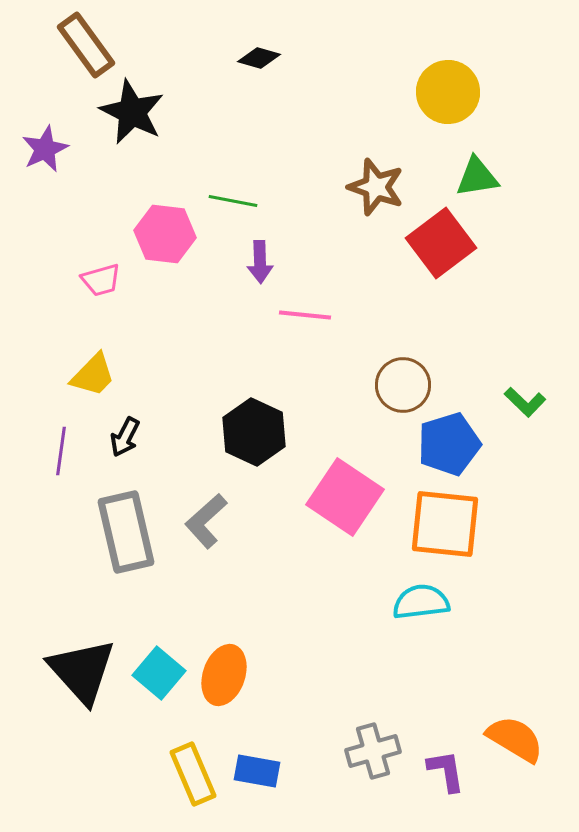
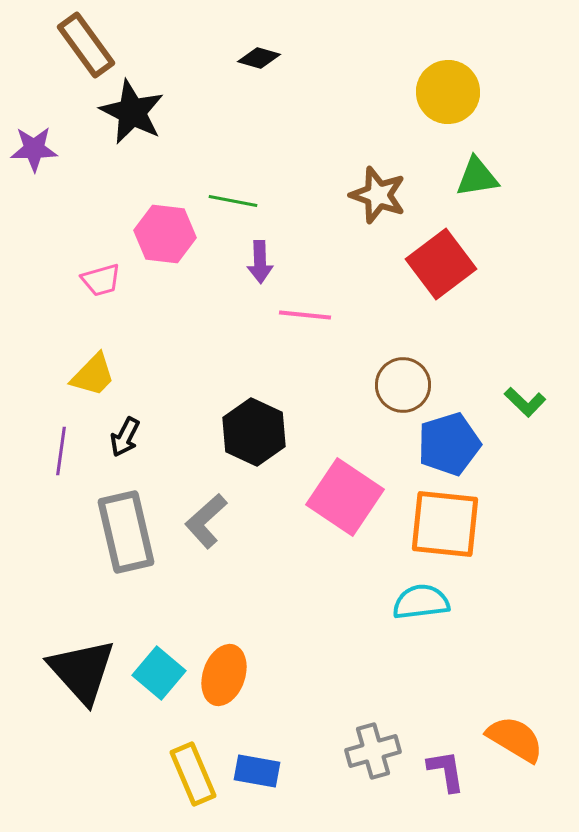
purple star: moved 11 px left; rotated 24 degrees clockwise
brown star: moved 2 px right, 8 px down
red square: moved 21 px down
